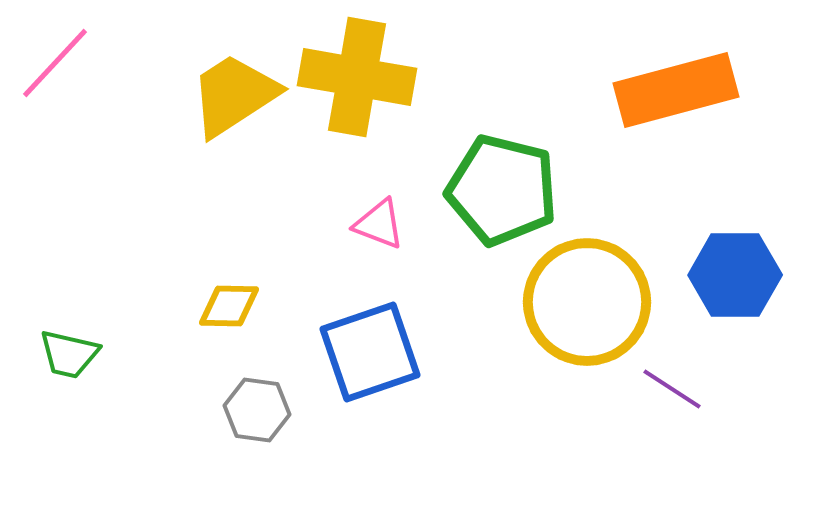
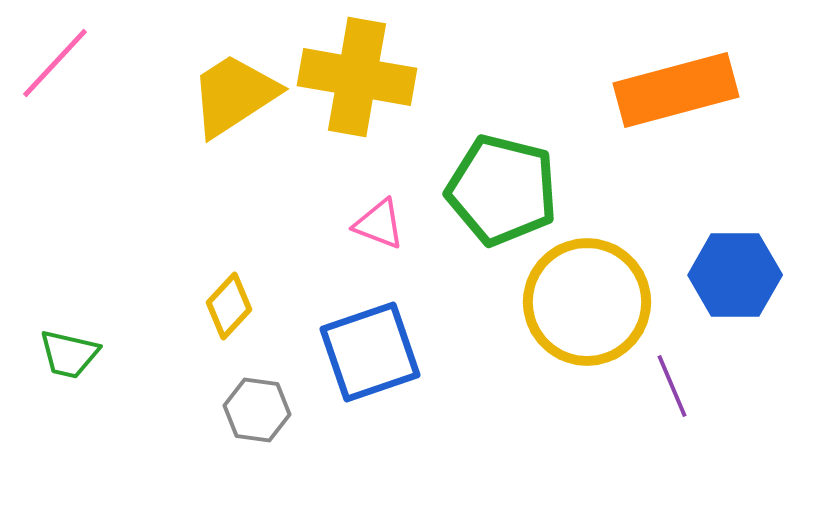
yellow diamond: rotated 48 degrees counterclockwise
purple line: moved 3 px up; rotated 34 degrees clockwise
